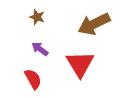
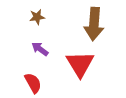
brown star: rotated 28 degrees counterclockwise
brown arrow: rotated 60 degrees counterclockwise
red semicircle: moved 4 px down
